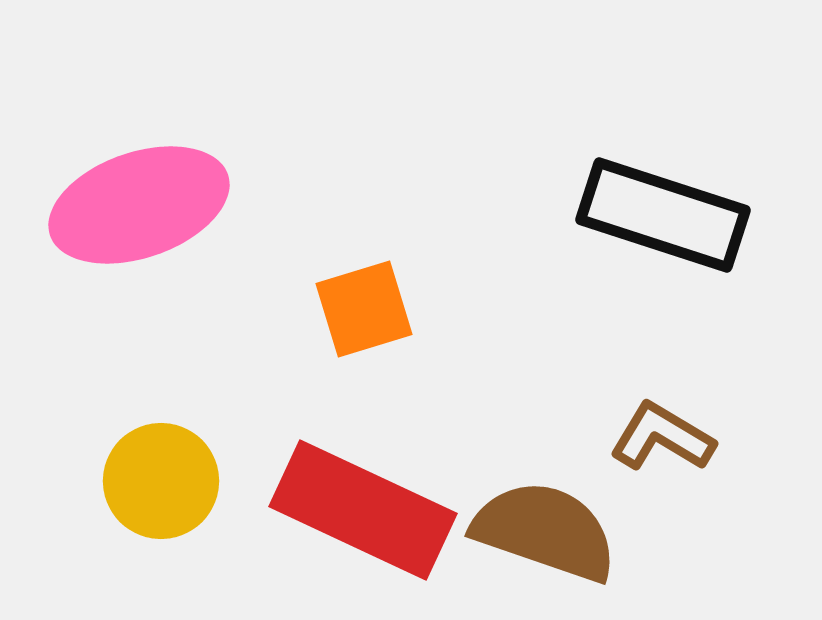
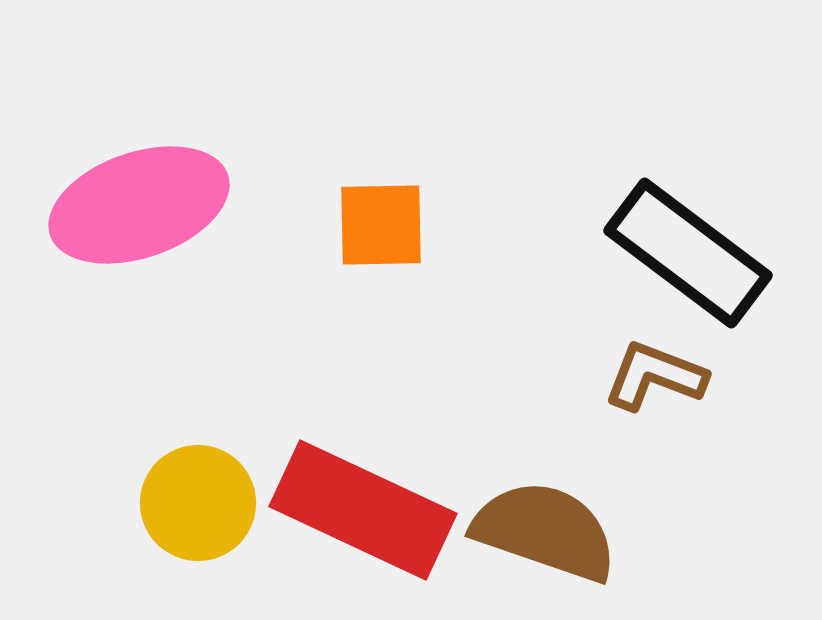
black rectangle: moved 25 px right, 38 px down; rotated 19 degrees clockwise
orange square: moved 17 px right, 84 px up; rotated 16 degrees clockwise
brown L-shape: moved 7 px left, 61 px up; rotated 10 degrees counterclockwise
yellow circle: moved 37 px right, 22 px down
